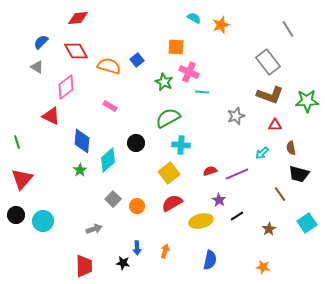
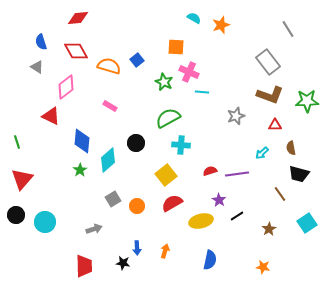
blue semicircle at (41, 42): rotated 63 degrees counterclockwise
yellow square at (169, 173): moved 3 px left, 2 px down
purple line at (237, 174): rotated 15 degrees clockwise
gray square at (113, 199): rotated 14 degrees clockwise
cyan circle at (43, 221): moved 2 px right, 1 px down
